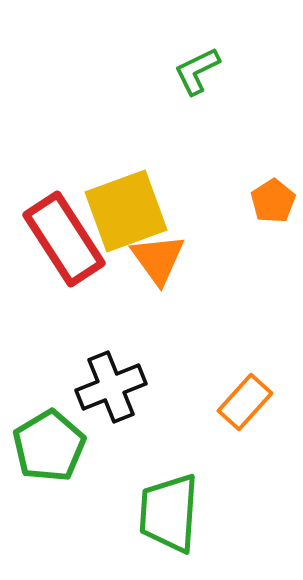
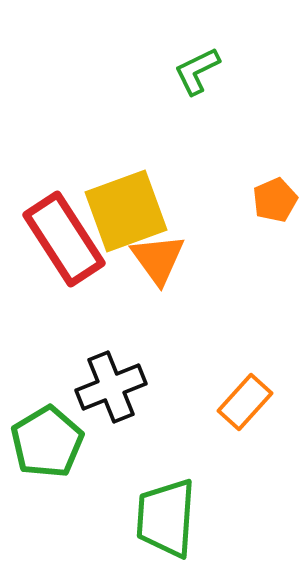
orange pentagon: moved 2 px right, 1 px up; rotated 9 degrees clockwise
green pentagon: moved 2 px left, 4 px up
green trapezoid: moved 3 px left, 5 px down
